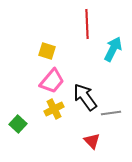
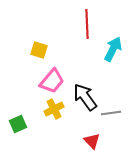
yellow square: moved 8 px left, 1 px up
green square: rotated 24 degrees clockwise
